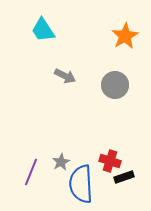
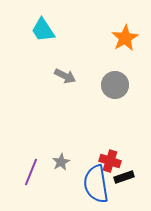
orange star: moved 2 px down
blue semicircle: moved 15 px right; rotated 6 degrees counterclockwise
